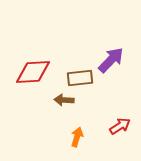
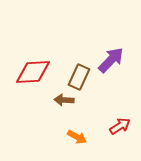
brown rectangle: moved 1 px left, 1 px up; rotated 60 degrees counterclockwise
orange arrow: rotated 102 degrees clockwise
